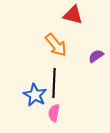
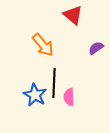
red triangle: rotated 25 degrees clockwise
orange arrow: moved 13 px left
purple semicircle: moved 8 px up
pink semicircle: moved 15 px right, 16 px up; rotated 12 degrees counterclockwise
